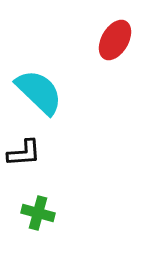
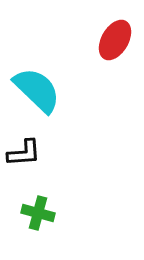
cyan semicircle: moved 2 px left, 2 px up
